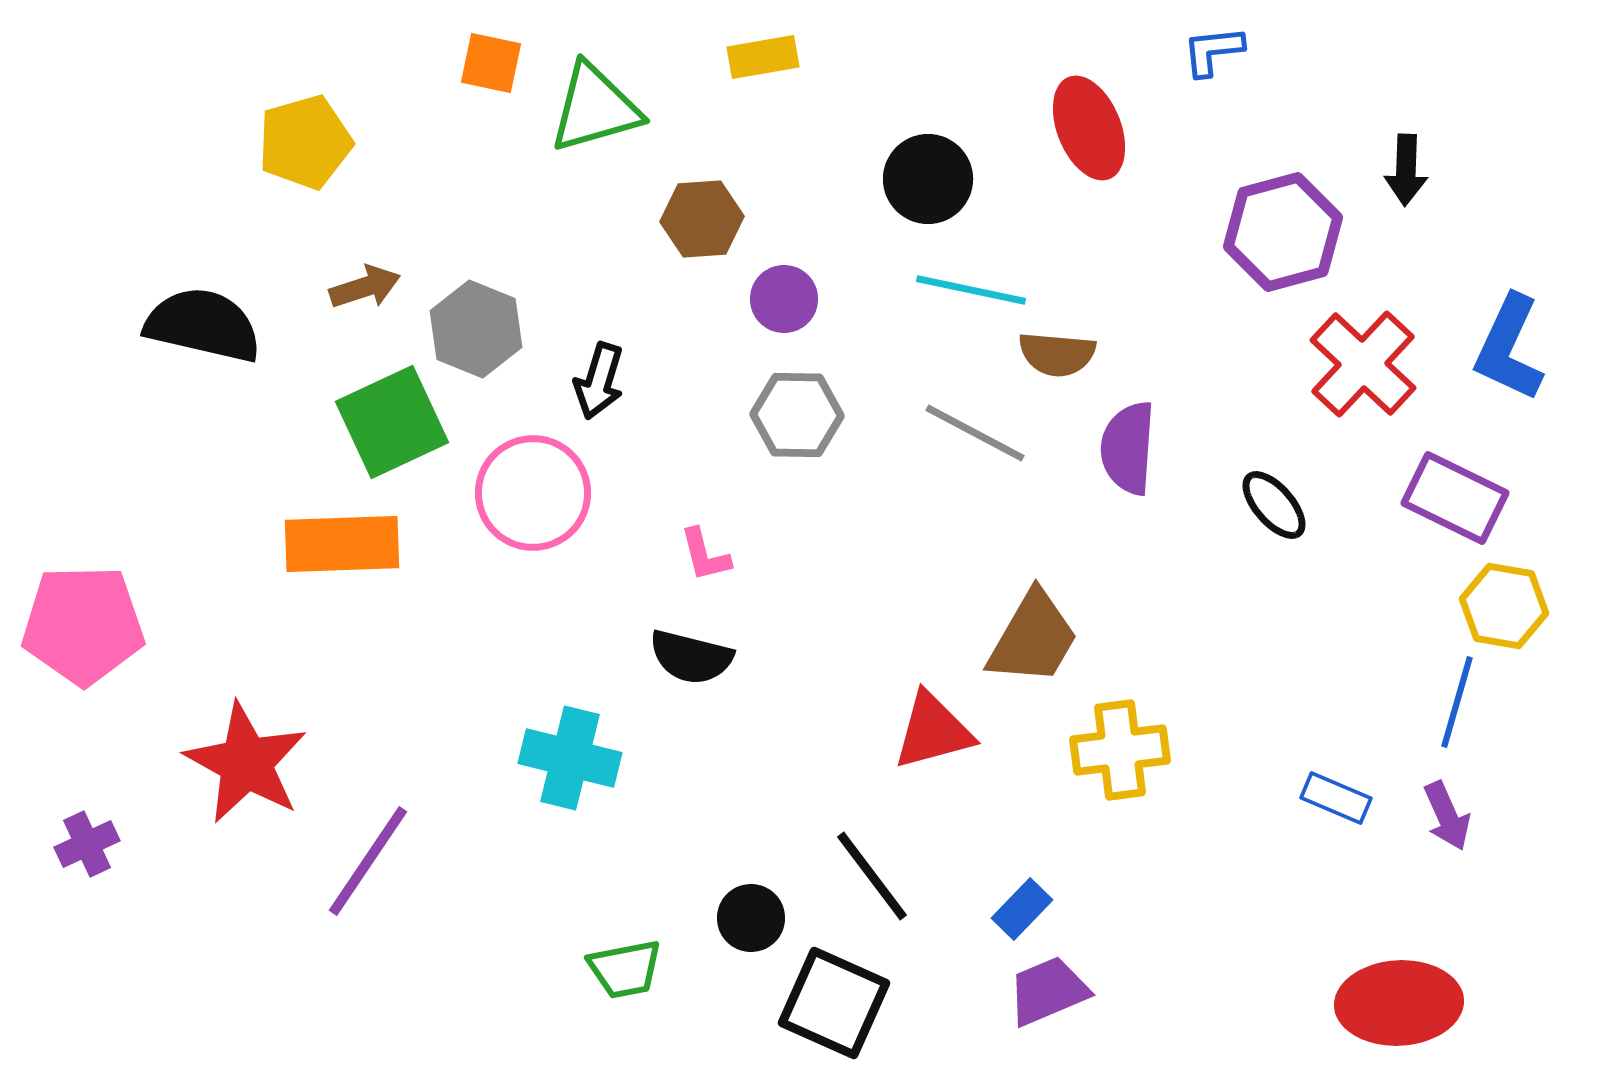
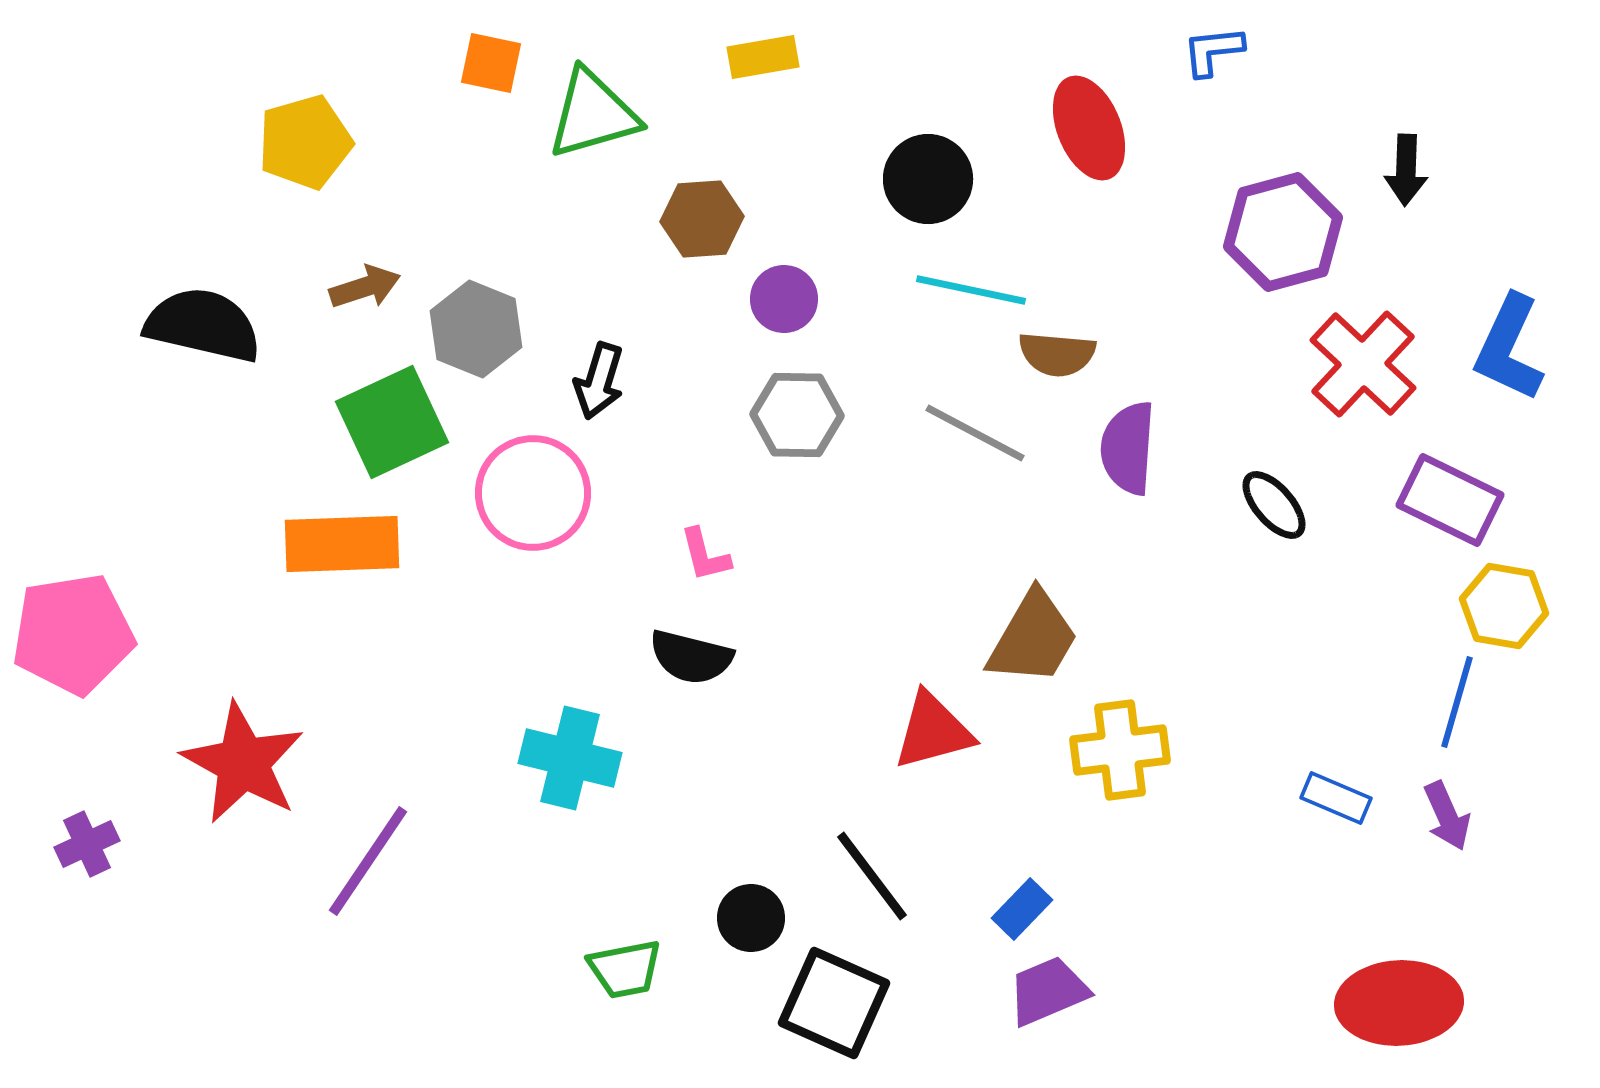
green triangle at (595, 108): moved 2 px left, 6 px down
purple rectangle at (1455, 498): moved 5 px left, 2 px down
pink pentagon at (83, 625): moved 10 px left, 9 px down; rotated 8 degrees counterclockwise
red star at (246, 763): moved 3 px left
